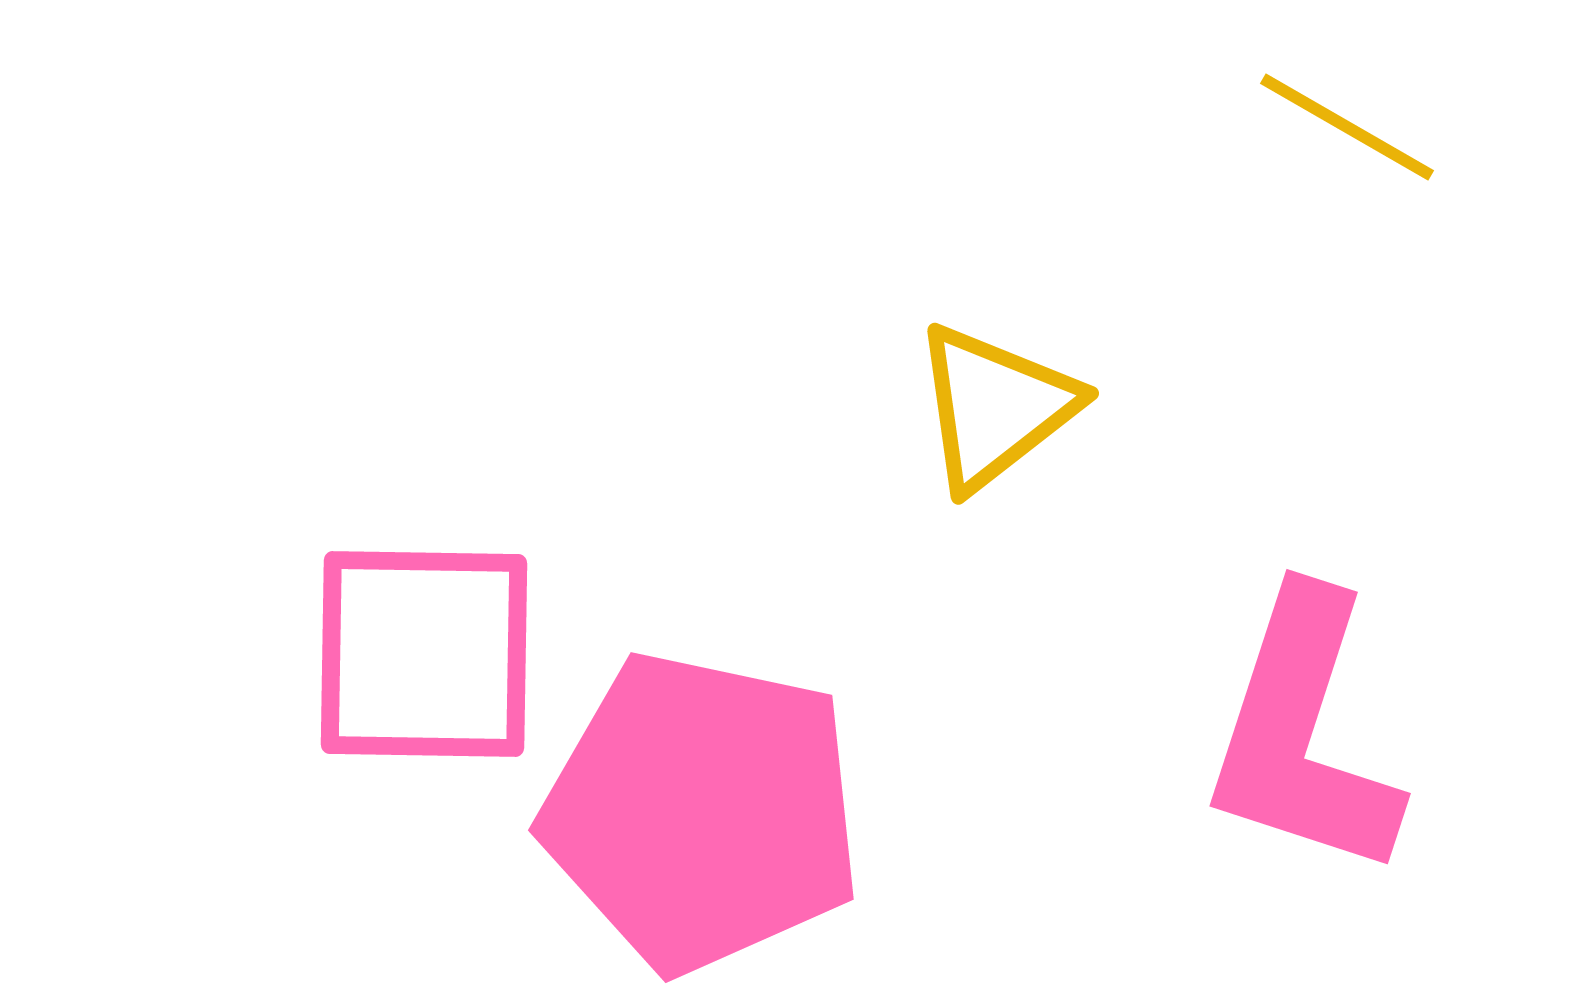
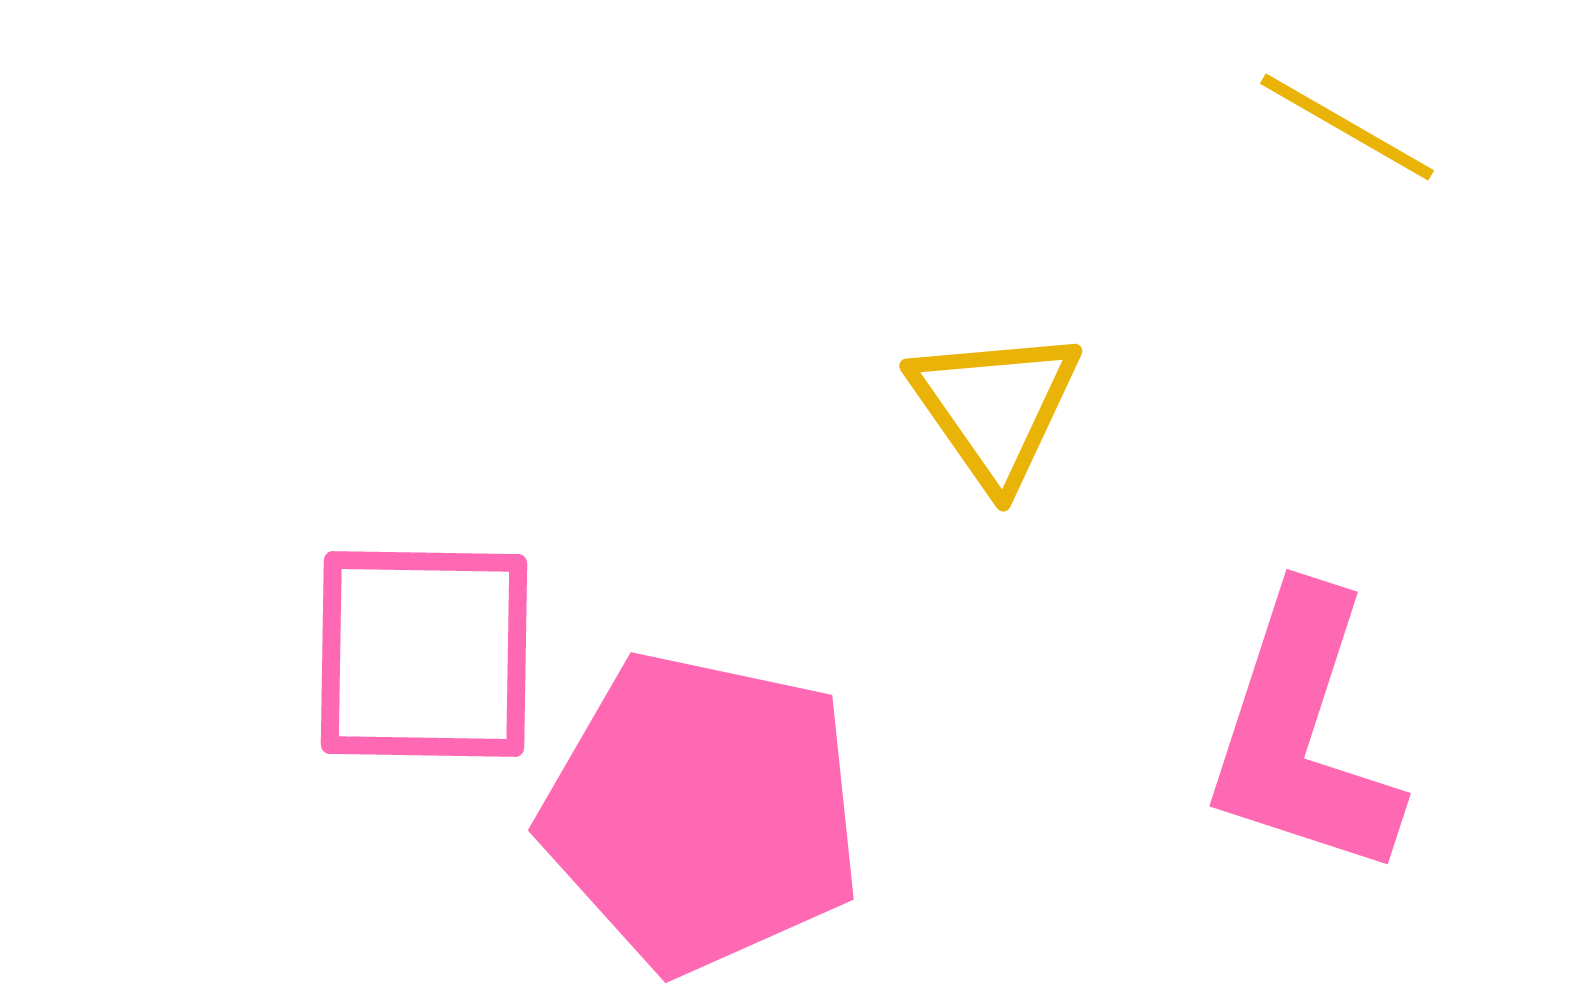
yellow triangle: rotated 27 degrees counterclockwise
